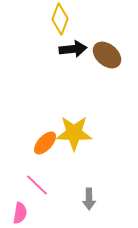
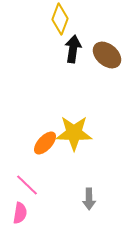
black arrow: rotated 76 degrees counterclockwise
pink line: moved 10 px left
